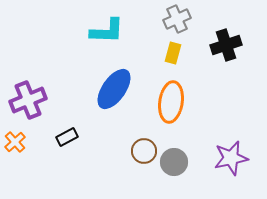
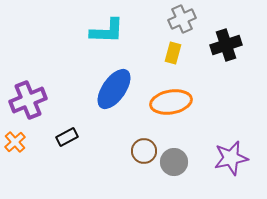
gray cross: moved 5 px right
orange ellipse: rotated 72 degrees clockwise
